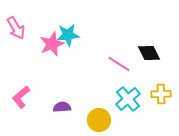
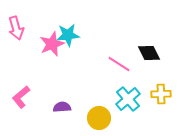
pink arrow: rotated 15 degrees clockwise
yellow circle: moved 2 px up
